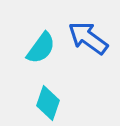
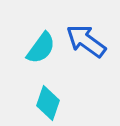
blue arrow: moved 2 px left, 3 px down
